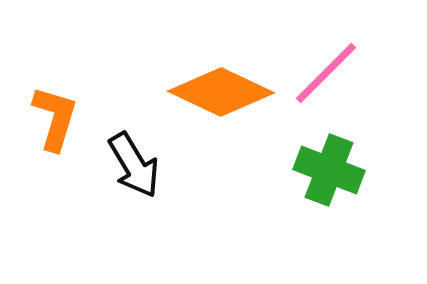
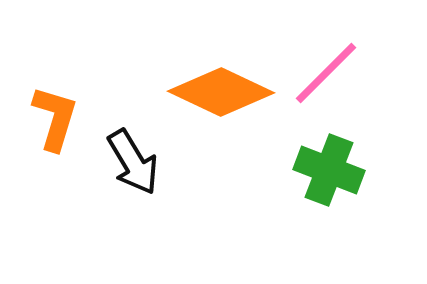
black arrow: moved 1 px left, 3 px up
